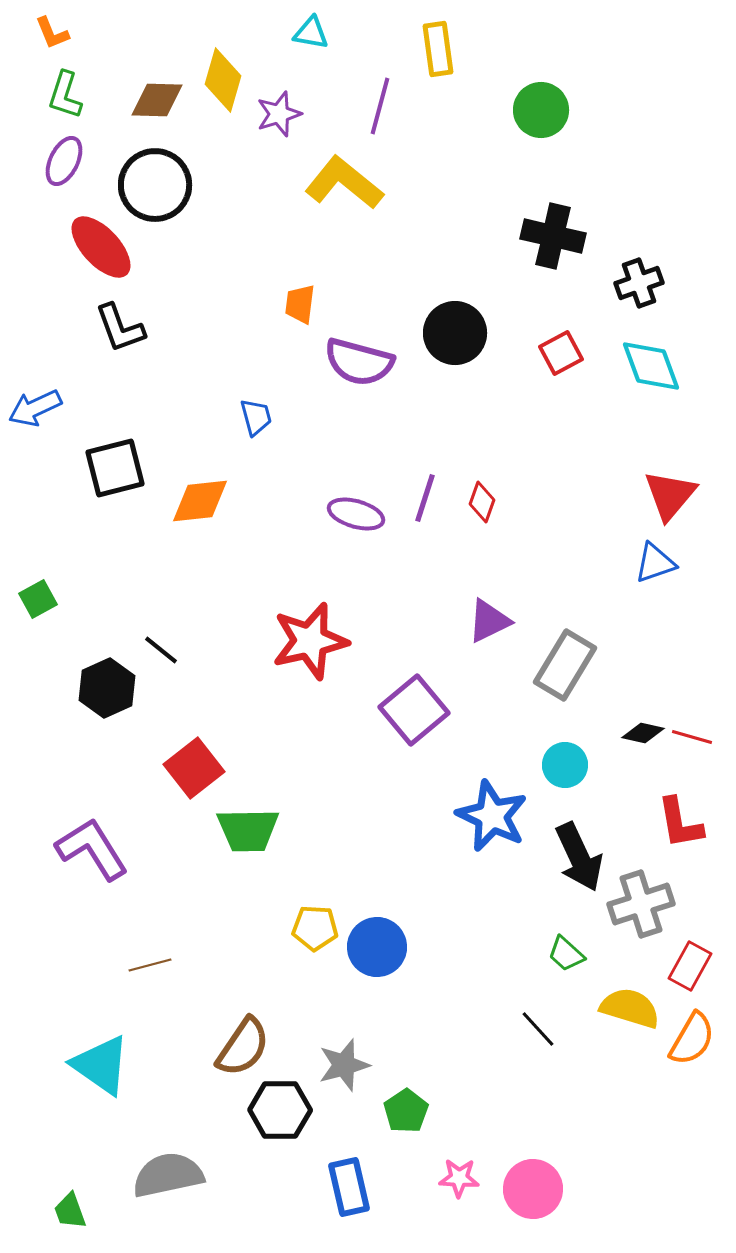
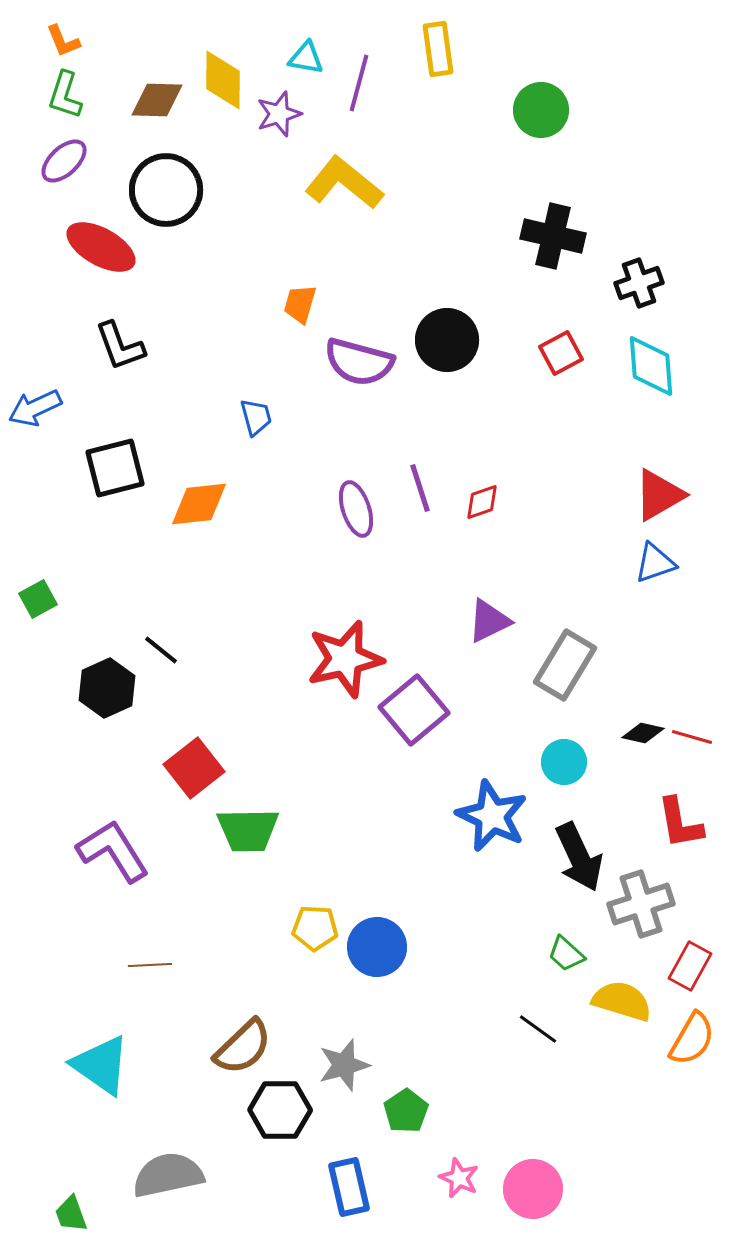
orange L-shape at (52, 33): moved 11 px right, 8 px down
cyan triangle at (311, 33): moved 5 px left, 25 px down
yellow diamond at (223, 80): rotated 16 degrees counterclockwise
purple line at (380, 106): moved 21 px left, 23 px up
purple ellipse at (64, 161): rotated 21 degrees clockwise
black circle at (155, 185): moved 11 px right, 5 px down
red ellipse at (101, 247): rotated 18 degrees counterclockwise
orange trapezoid at (300, 304): rotated 9 degrees clockwise
black L-shape at (120, 328): moved 18 px down
black circle at (455, 333): moved 8 px left, 7 px down
cyan diamond at (651, 366): rotated 16 degrees clockwise
red triangle at (670, 495): moved 11 px left; rotated 20 degrees clockwise
purple line at (425, 498): moved 5 px left, 10 px up; rotated 36 degrees counterclockwise
orange diamond at (200, 501): moved 1 px left, 3 px down
red diamond at (482, 502): rotated 51 degrees clockwise
purple ellipse at (356, 514): moved 5 px up; rotated 56 degrees clockwise
red star at (310, 641): moved 35 px right, 18 px down
cyan circle at (565, 765): moved 1 px left, 3 px up
purple L-shape at (92, 849): moved 21 px right, 2 px down
brown line at (150, 965): rotated 12 degrees clockwise
yellow semicircle at (630, 1008): moved 8 px left, 7 px up
black line at (538, 1029): rotated 12 degrees counterclockwise
brown semicircle at (243, 1047): rotated 12 degrees clockwise
pink star at (459, 1178): rotated 21 degrees clockwise
green trapezoid at (70, 1211): moved 1 px right, 3 px down
